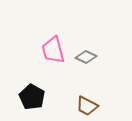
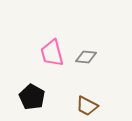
pink trapezoid: moved 1 px left, 3 px down
gray diamond: rotated 20 degrees counterclockwise
